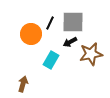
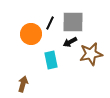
cyan rectangle: rotated 42 degrees counterclockwise
